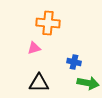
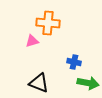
pink triangle: moved 2 px left, 7 px up
black triangle: rotated 20 degrees clockwise
